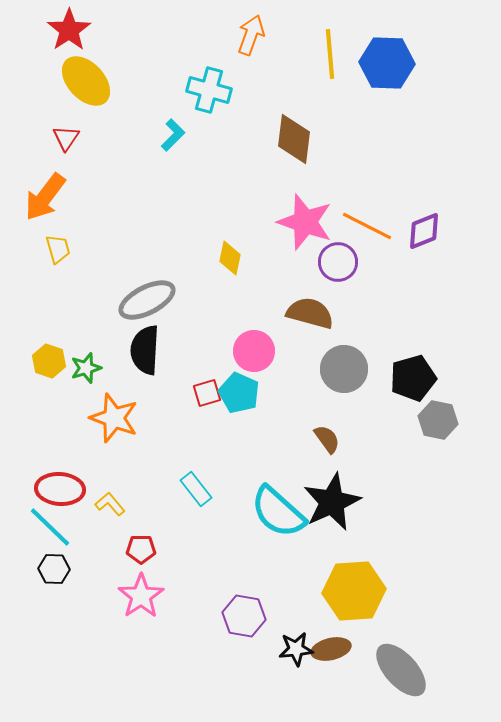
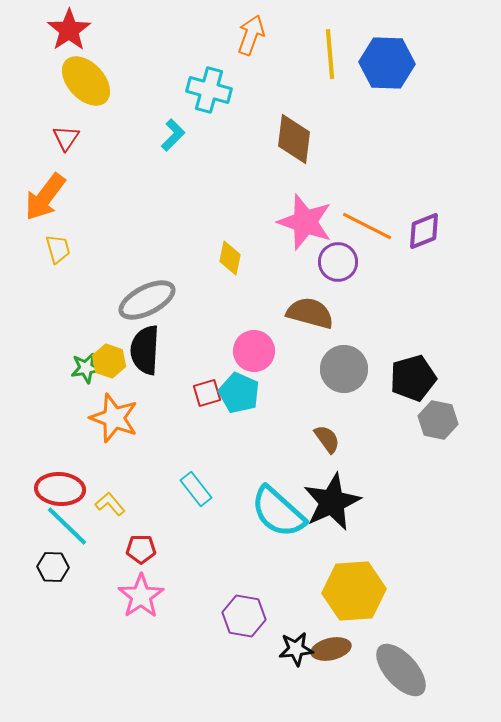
yellow hexagon at (49, 361): moved 60 px right
green star at (86, 368): rotated 8 degrees clockwise
cyan line at (50, 527): moved 17 px right, 1 px up
black hexagon at (54, 569): moved 1 px left, 2 px up
